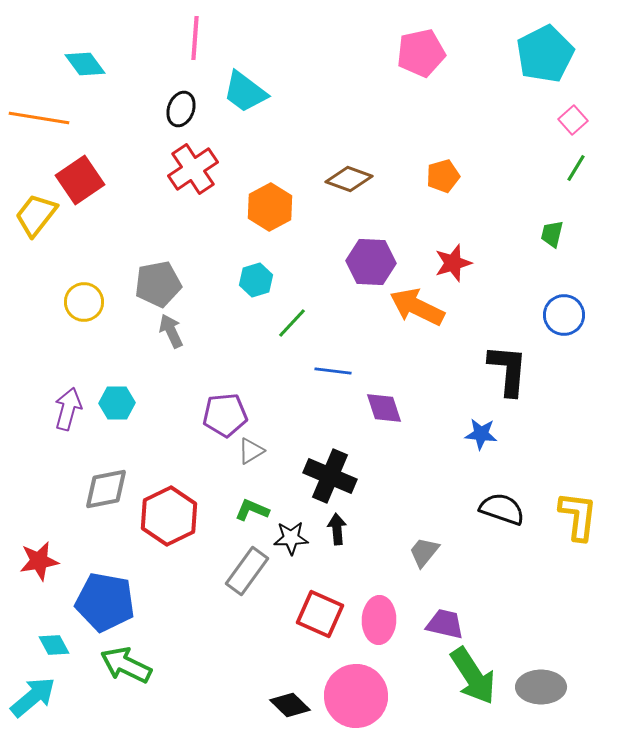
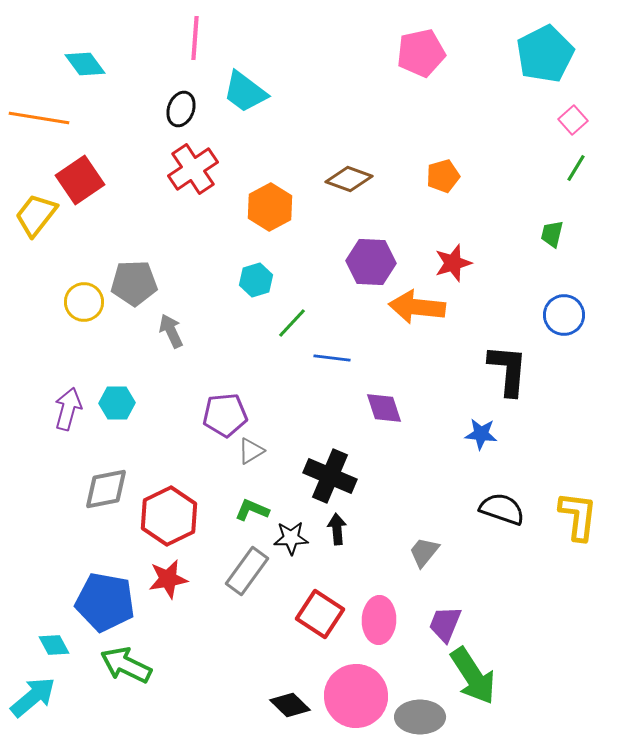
gray pentagon at (158, 284): moved 24 px left, 1 px up; rotated 9 degrees clockwise
orange arrow at (417, 307): rotated 20 degrees counterclockwise
blue line at (333, 371): moved 1 px left, 13 px up
red star at (39, 561): moved 129 px right, 18 px down
red square at (320, 614): rotated 9 degrees clockwise
purple trapezoid at (445, 624): rotated 81 degrees counterclockwise
gray ellipse at (541, 687): moved 121 px left, 30 px down
